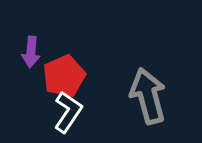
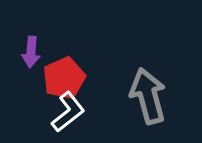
red pentagon: moved 2 px down
white L-shape: rotated 18 degrees clockwise
